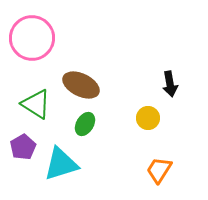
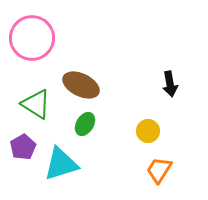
yellow circle: moved 13 px down
